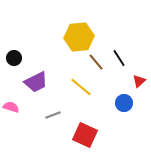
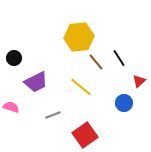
red square: rotated 30 degrees clockwise
